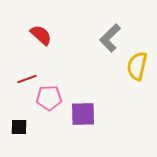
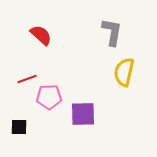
gray L-shape: moved 2 px right, 6 px up; rotated 144 degrees clockwise
yellow semicircle: moved 13 px left, 6 px down
pink pentagon: moved 1 px up
